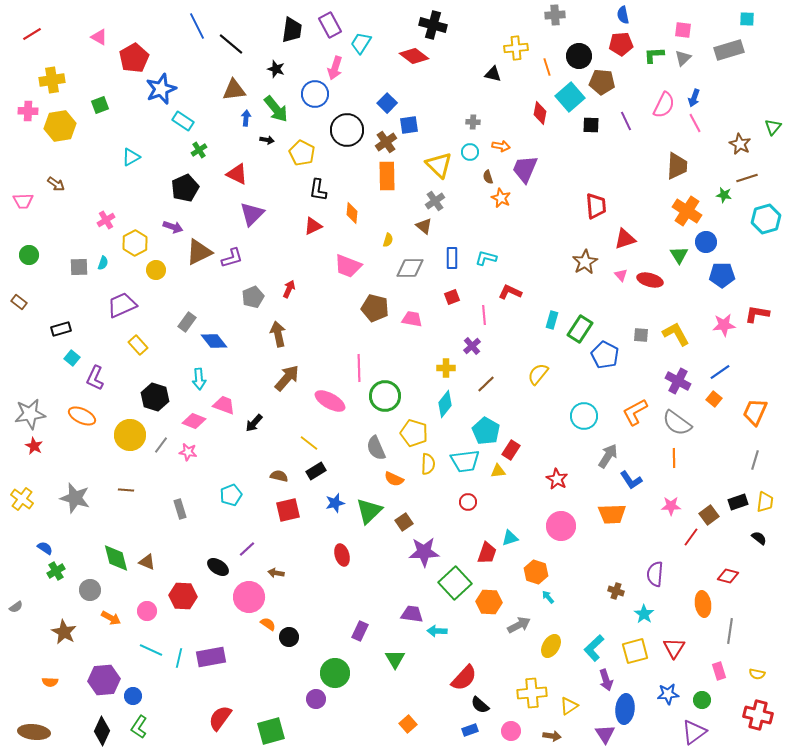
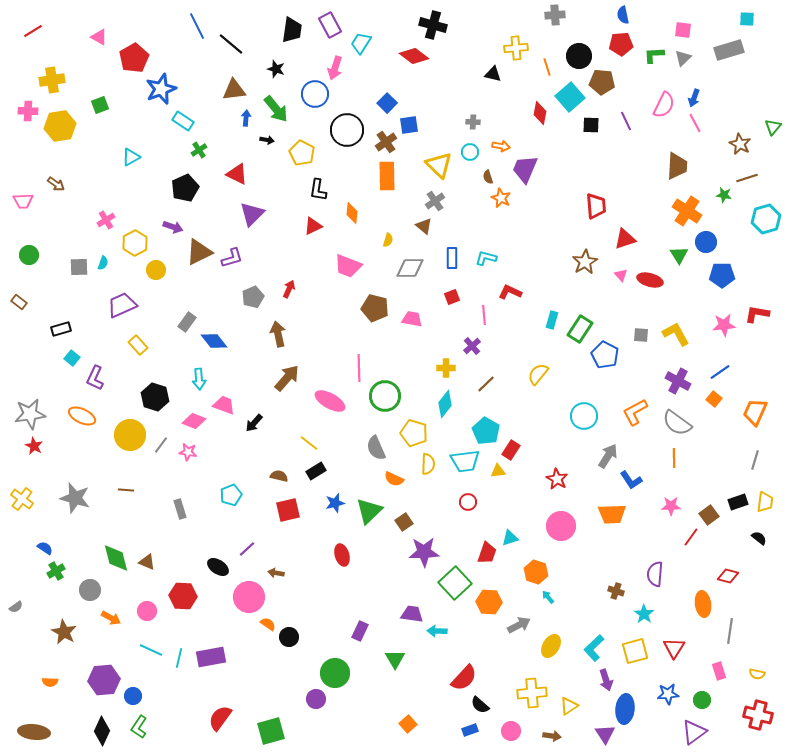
red line at (32, 34): moved 1 px right, 3 px up
